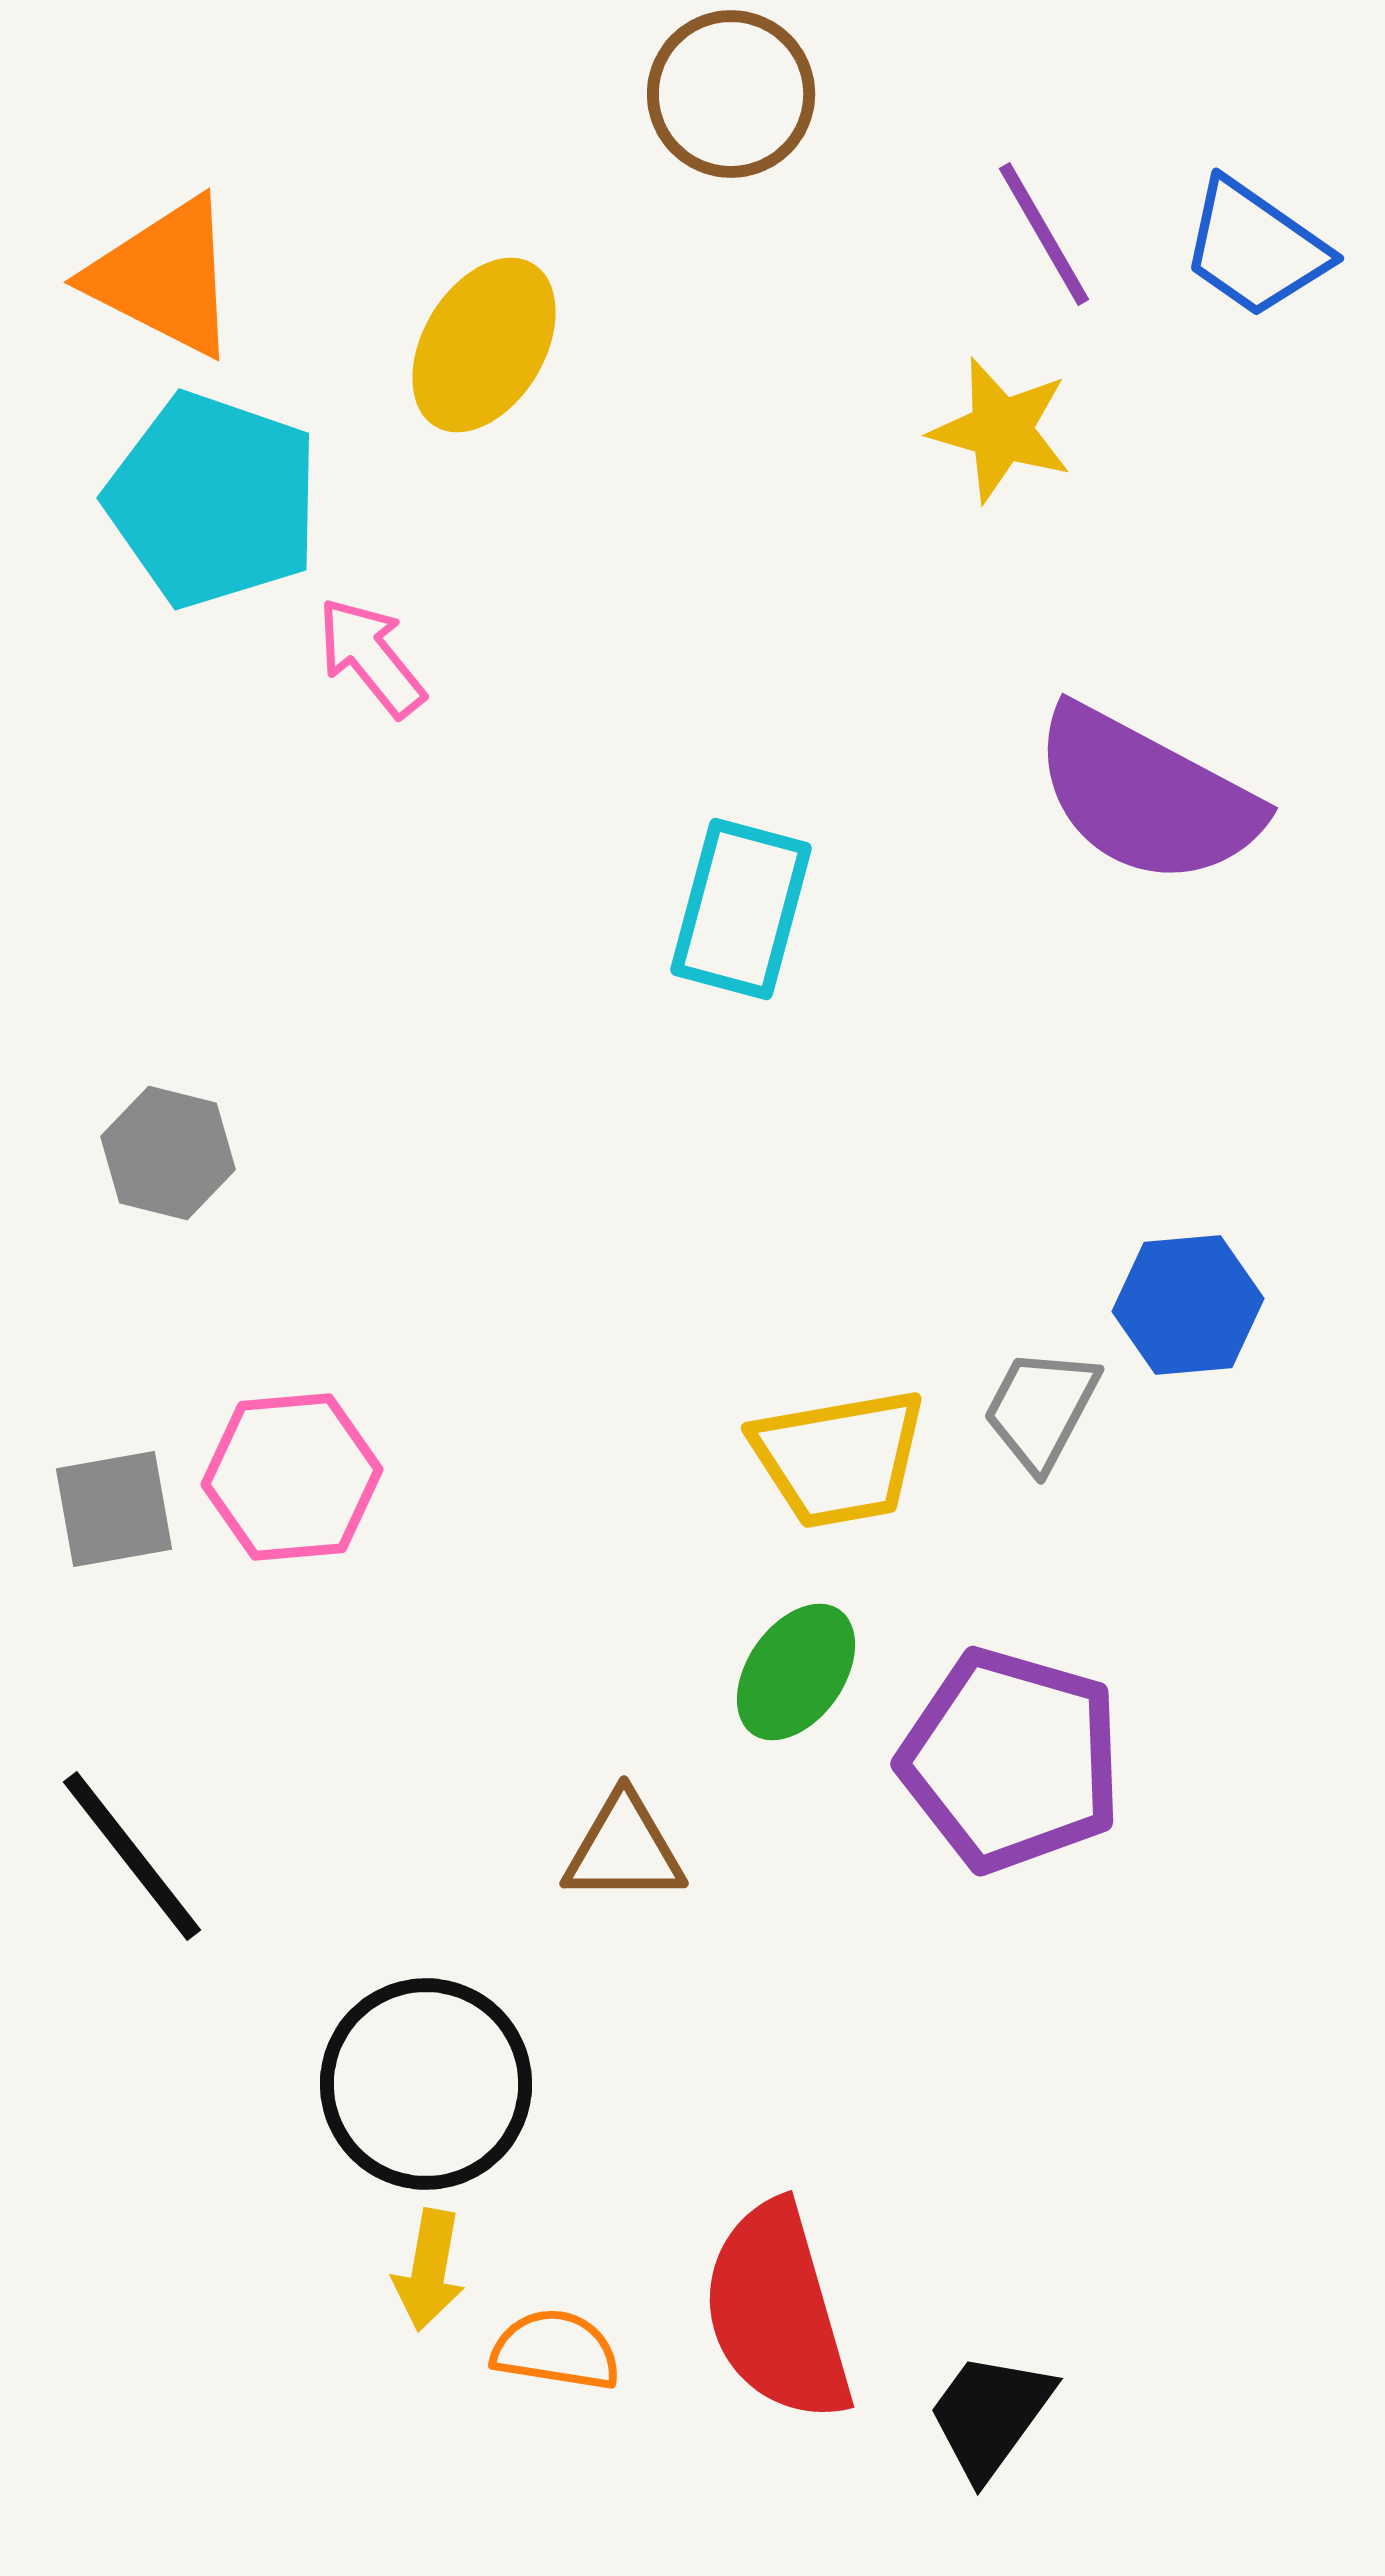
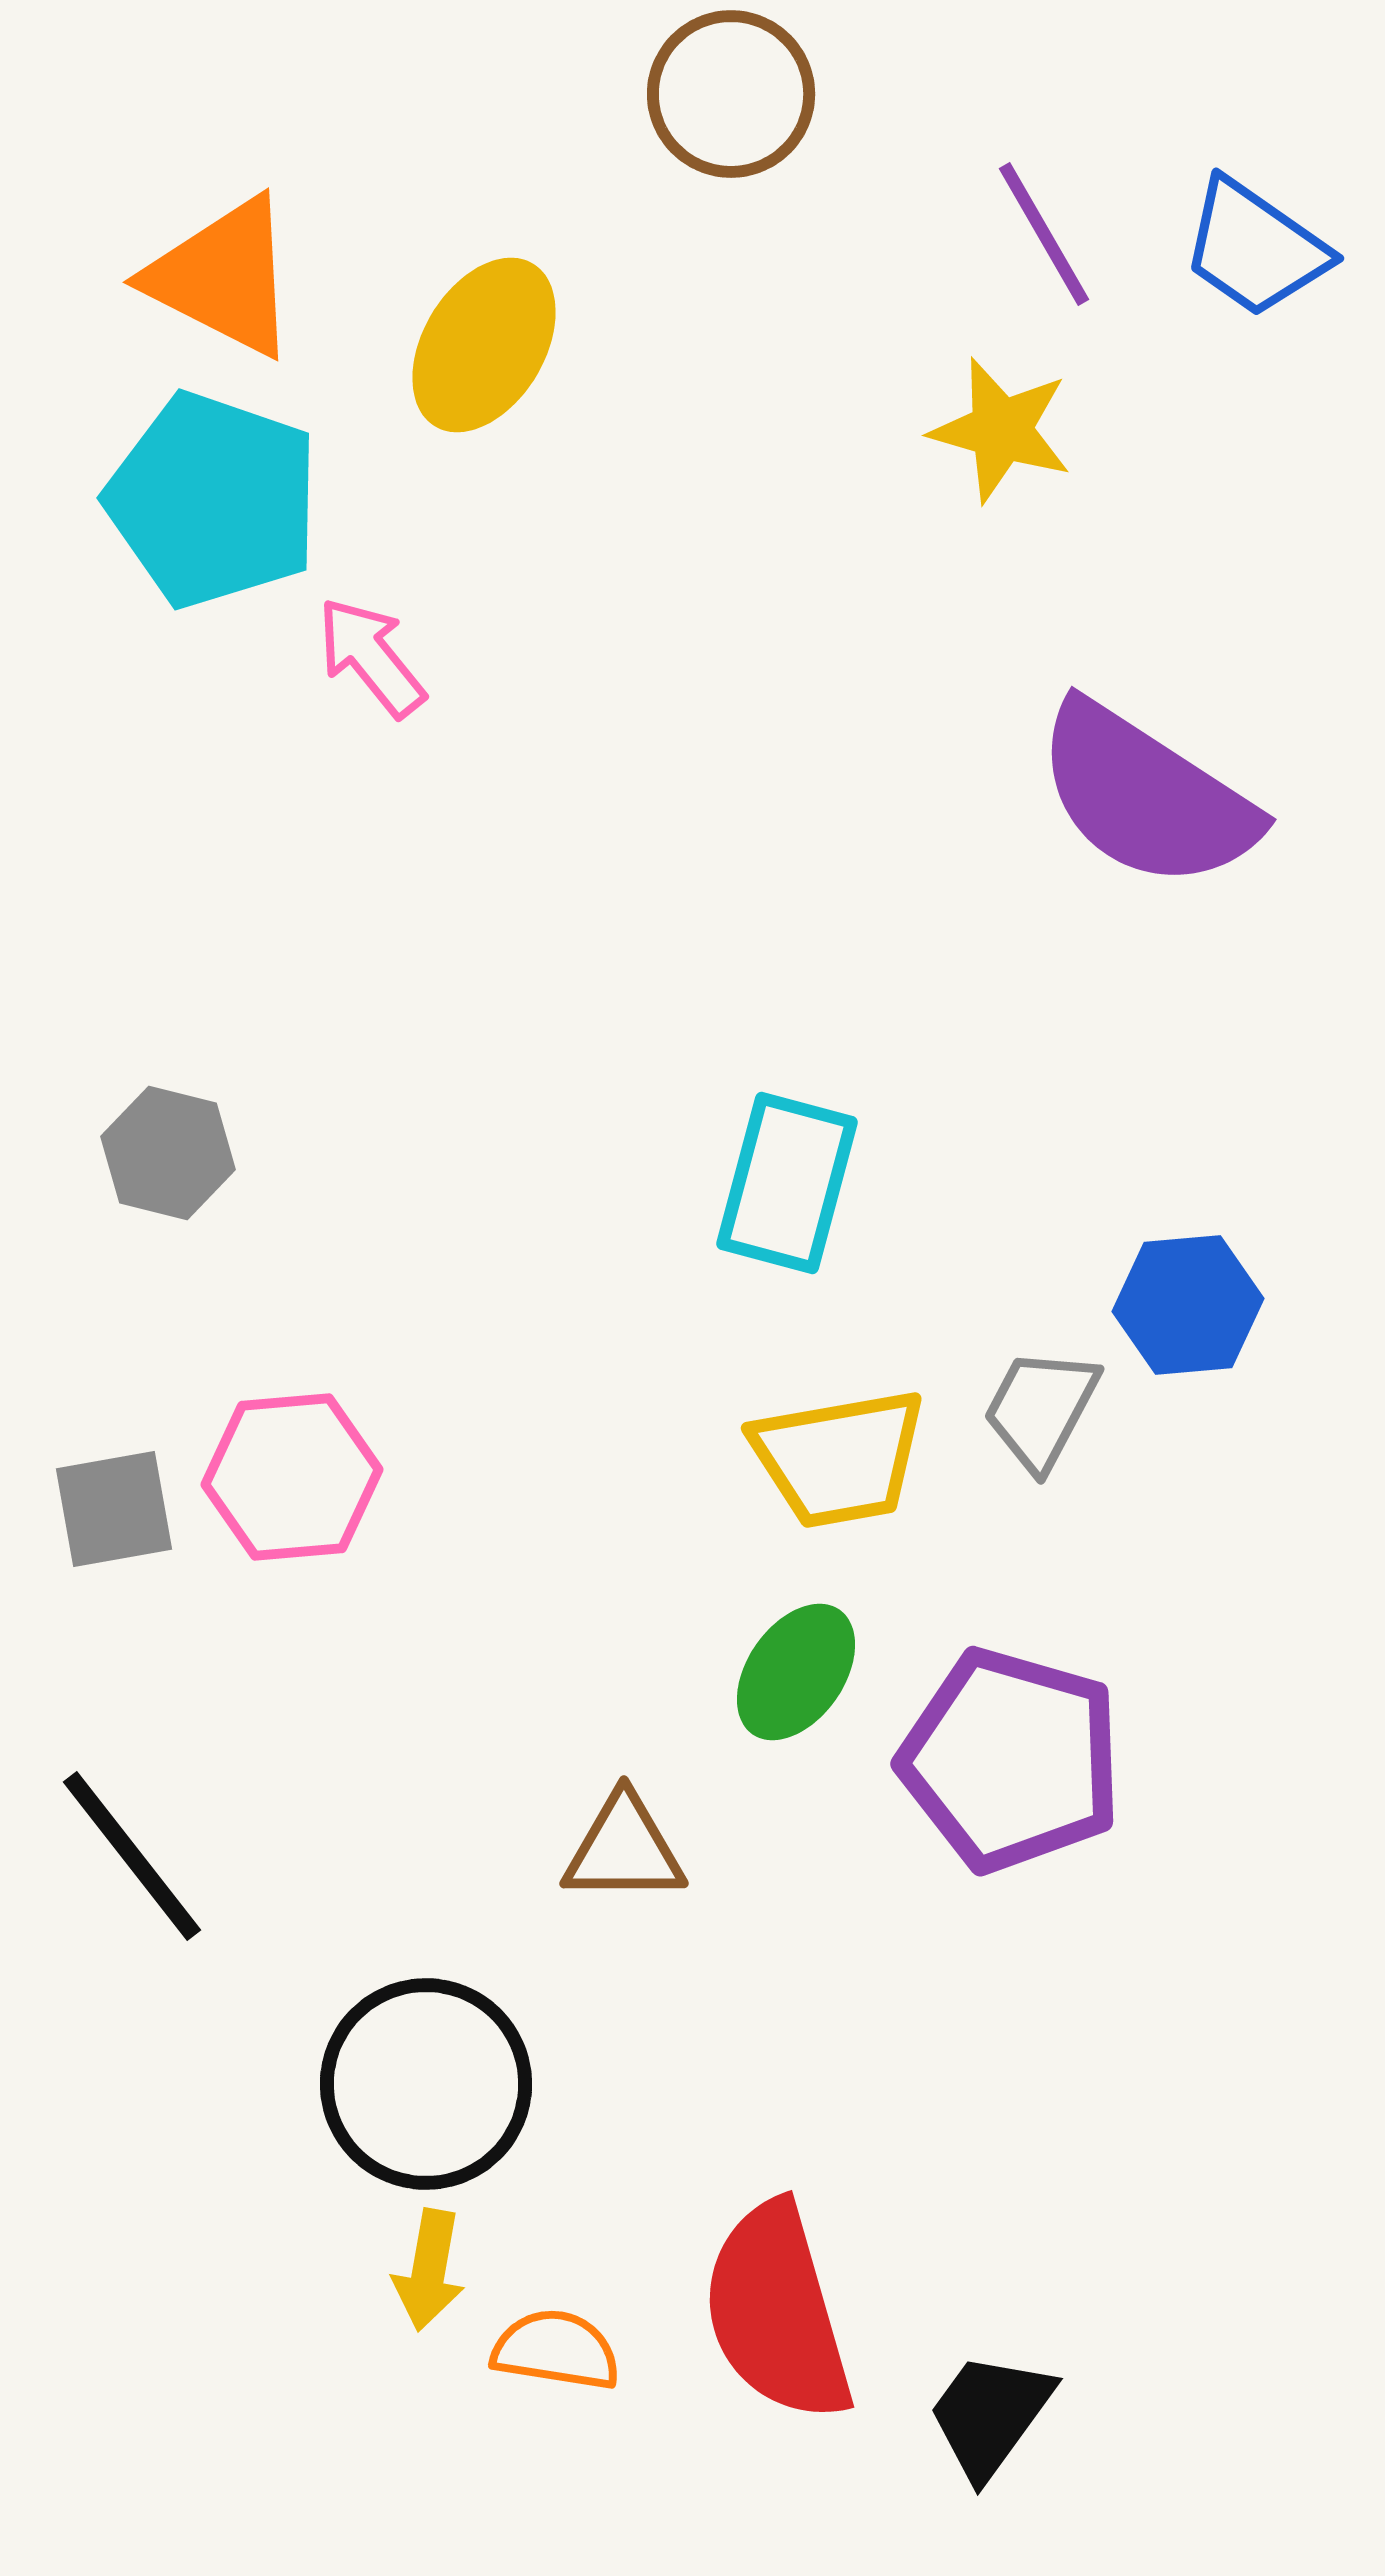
orange triangle: moved 59 px right
purple semicircle: rotated 5 degrees clockwise
cyan rectangle: moved 46 px right, 274 px down
